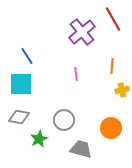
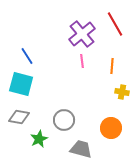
red line: moved 2 px right, 5 px down
purple cross: moved 2 px down
pink line: moved 6 px right, 13 px up
cyan square: rotated 15 degrees clockwise
yellow cross: moved 2 px down; rotated 24 degrees clockwise
